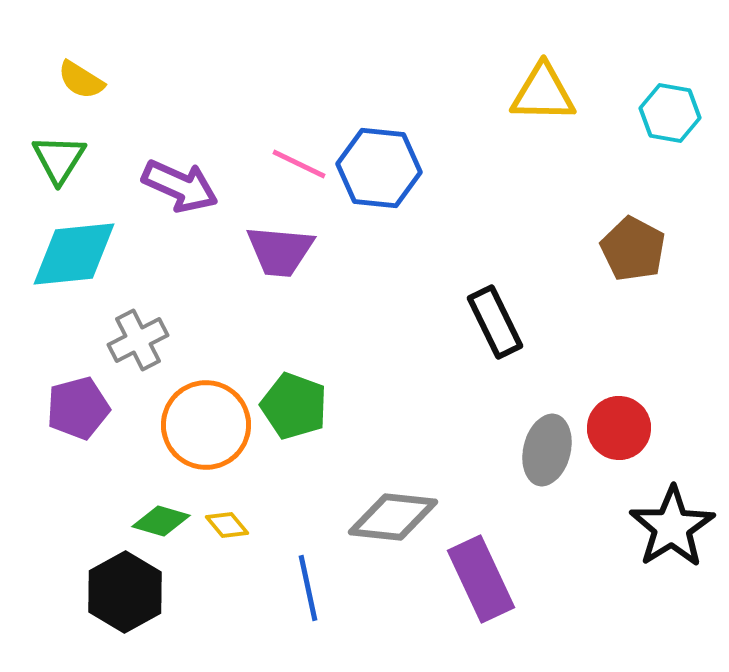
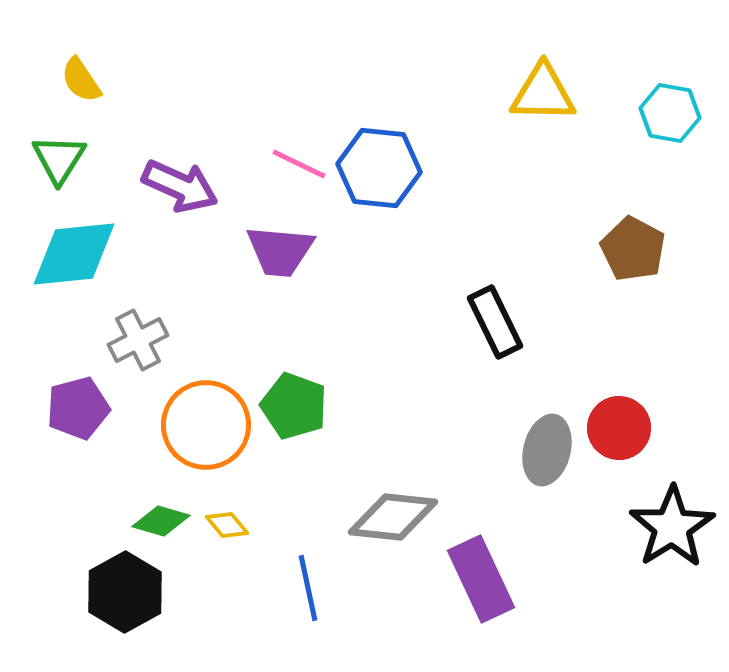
yellow semicircle: rotated 24 degrees clockwise
